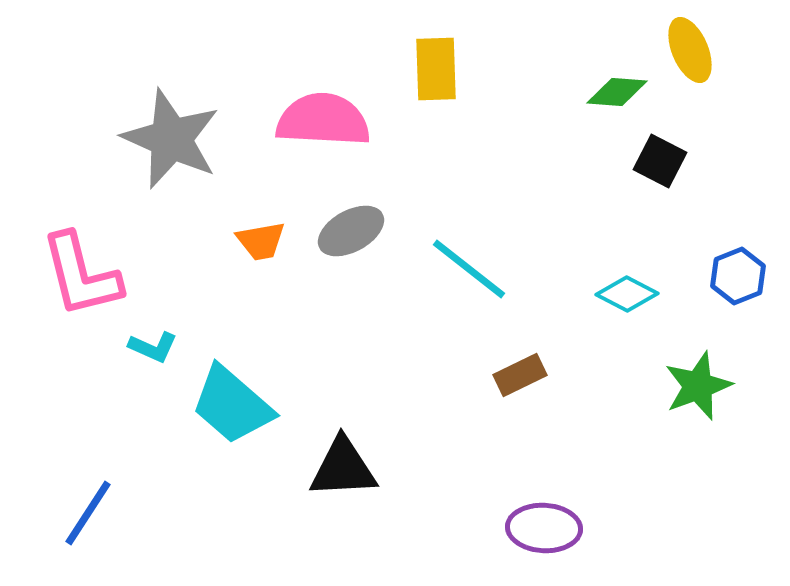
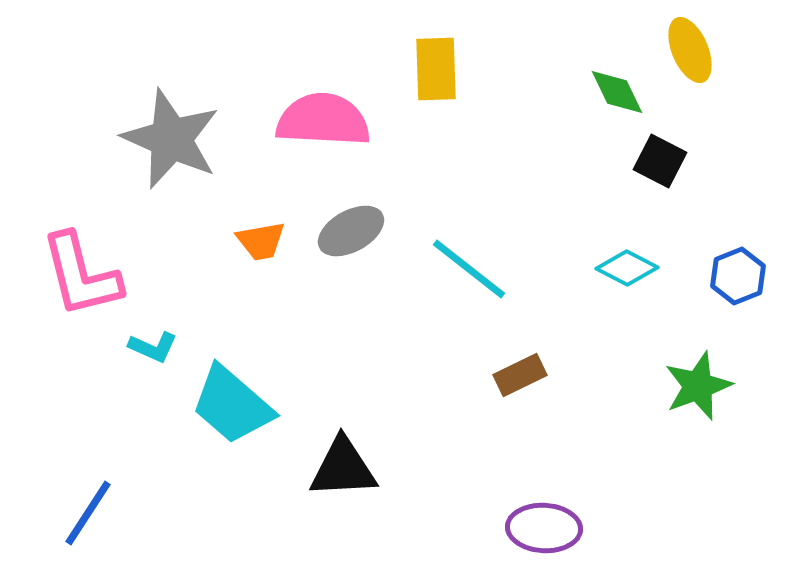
green diamond: rotated 60 degrees clockwise
cyan diamond: moved 26 px up
